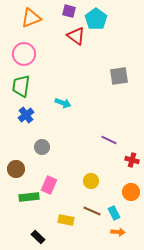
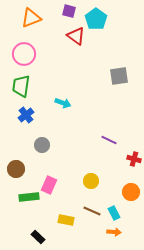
gray circle: moved 2 px up
red cross: moved 2 px right, 1 px up
orange arrow: moved 4 px left
